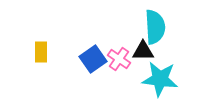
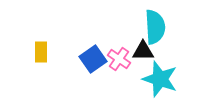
cyan star: rotated 12 degrees clockwise
